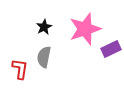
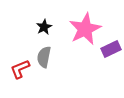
pink star: rotated 8 degrees counterclockwise
red L-shape: rotated 120 degrees counterclockwise
